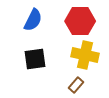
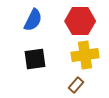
yellow cross: rotated 20 degrees counterclockwise
